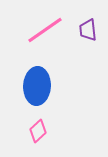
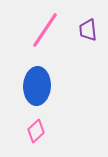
pink line: rotated 21 degrees counterclockwise
pink diamond: moved 2 px left
